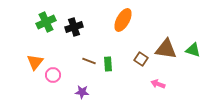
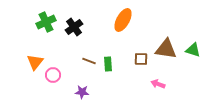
black cross: rotated 18 degrees counterclockwise
brown square: rotated 32 degrees counterclockwise
